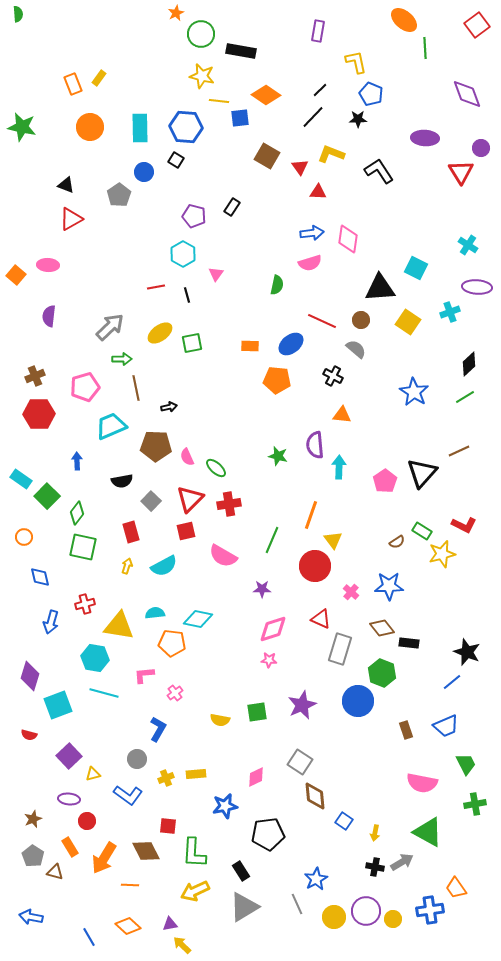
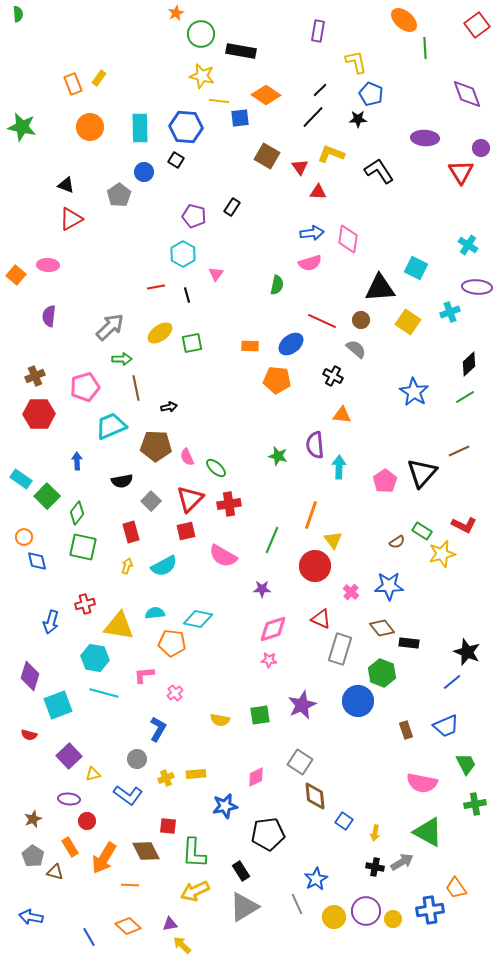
blue diamond at (40, 577): moved 3 px left, 16 px up
green square at (257, 712): moved 3 px right, 3 px down
